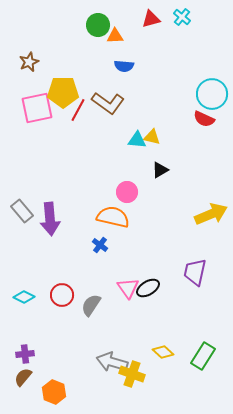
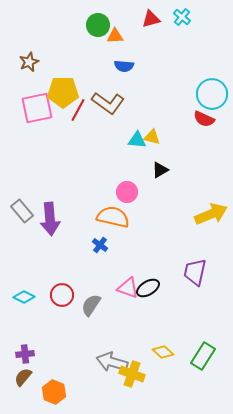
pink triangle: rotated 35 degrees counterclockwise
